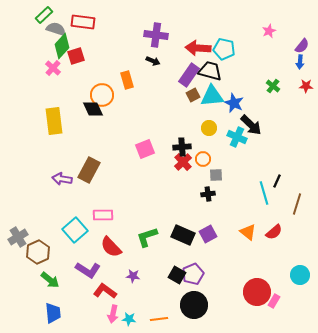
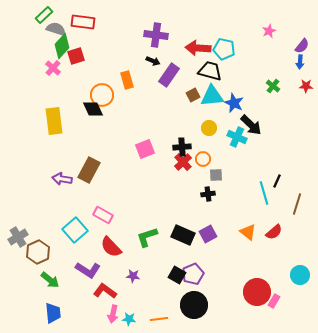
purple rectangle at (189, 75): moved 20 px left
pink rectangle at (103, 215): rotated 30 degrees clockwise
